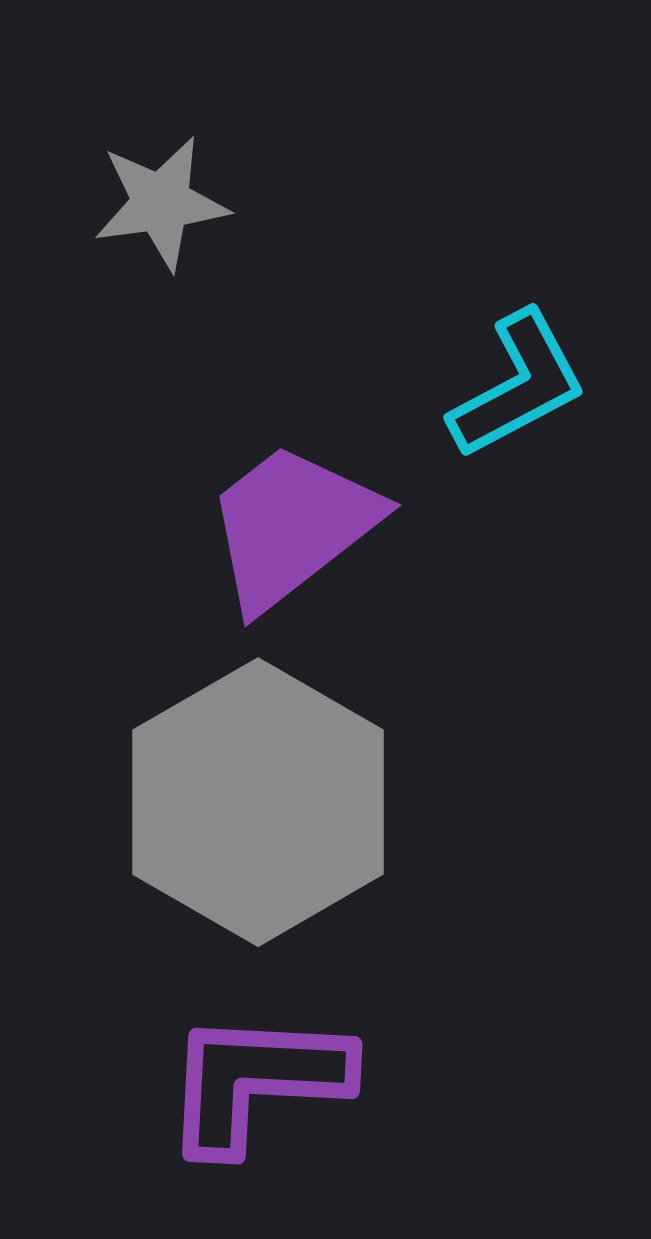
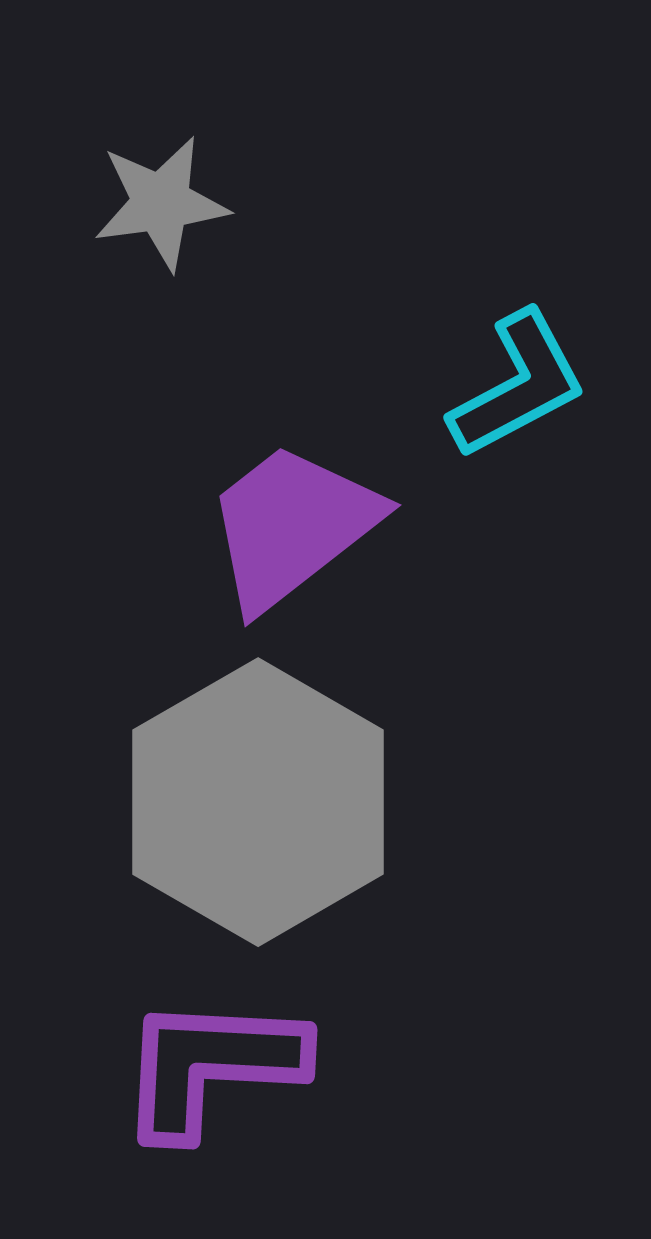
purple L-shape: moved 45 px left, 15 px up
